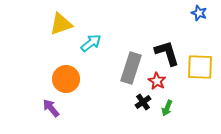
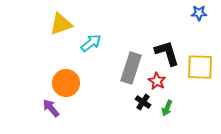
blue star: rotated 21 degrees counterclockwise
orange circle: moved 4 px down
black cross: rotated 21 degrees counterclockwise
